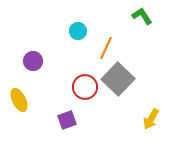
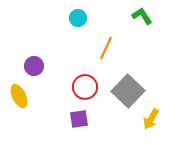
cyan circle: moved 13 px up
purple circle: moved 1 px right, 5 px down
gray square: moved 10 px right, 12 px down
yellow ellipse: moved 4 px up
purple square: moved 12 px right, 1 px up; rotated 12 degrees clockwise
